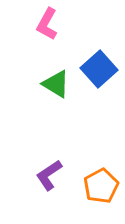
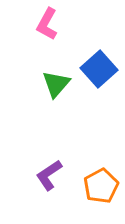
green triangle: rotated 40 degrees clockwise
